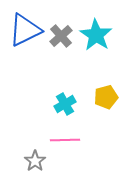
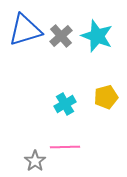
blue triangle: rotated 9 degrees clockwise
cyan star: moved 1 px right, 1 px down; rotated 12 degrees counterclockwise
pink line: moved 7 px down
